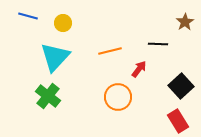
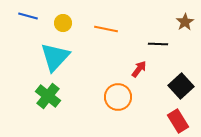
orange line: moved 4 px left, 22 px up; rotated 25 degrees clockwise
